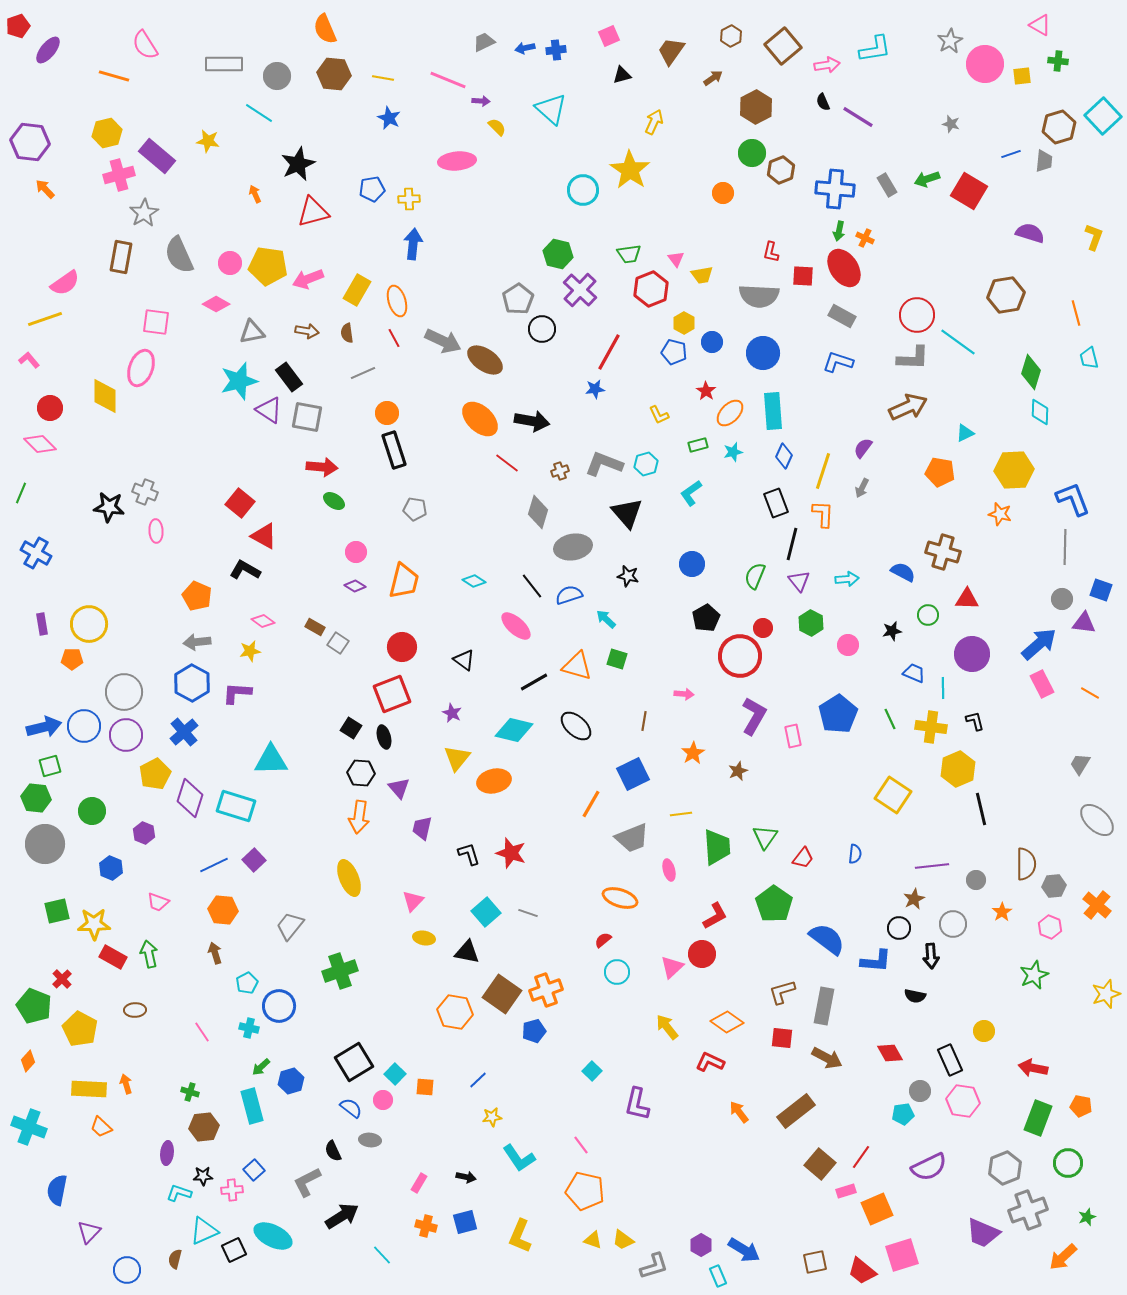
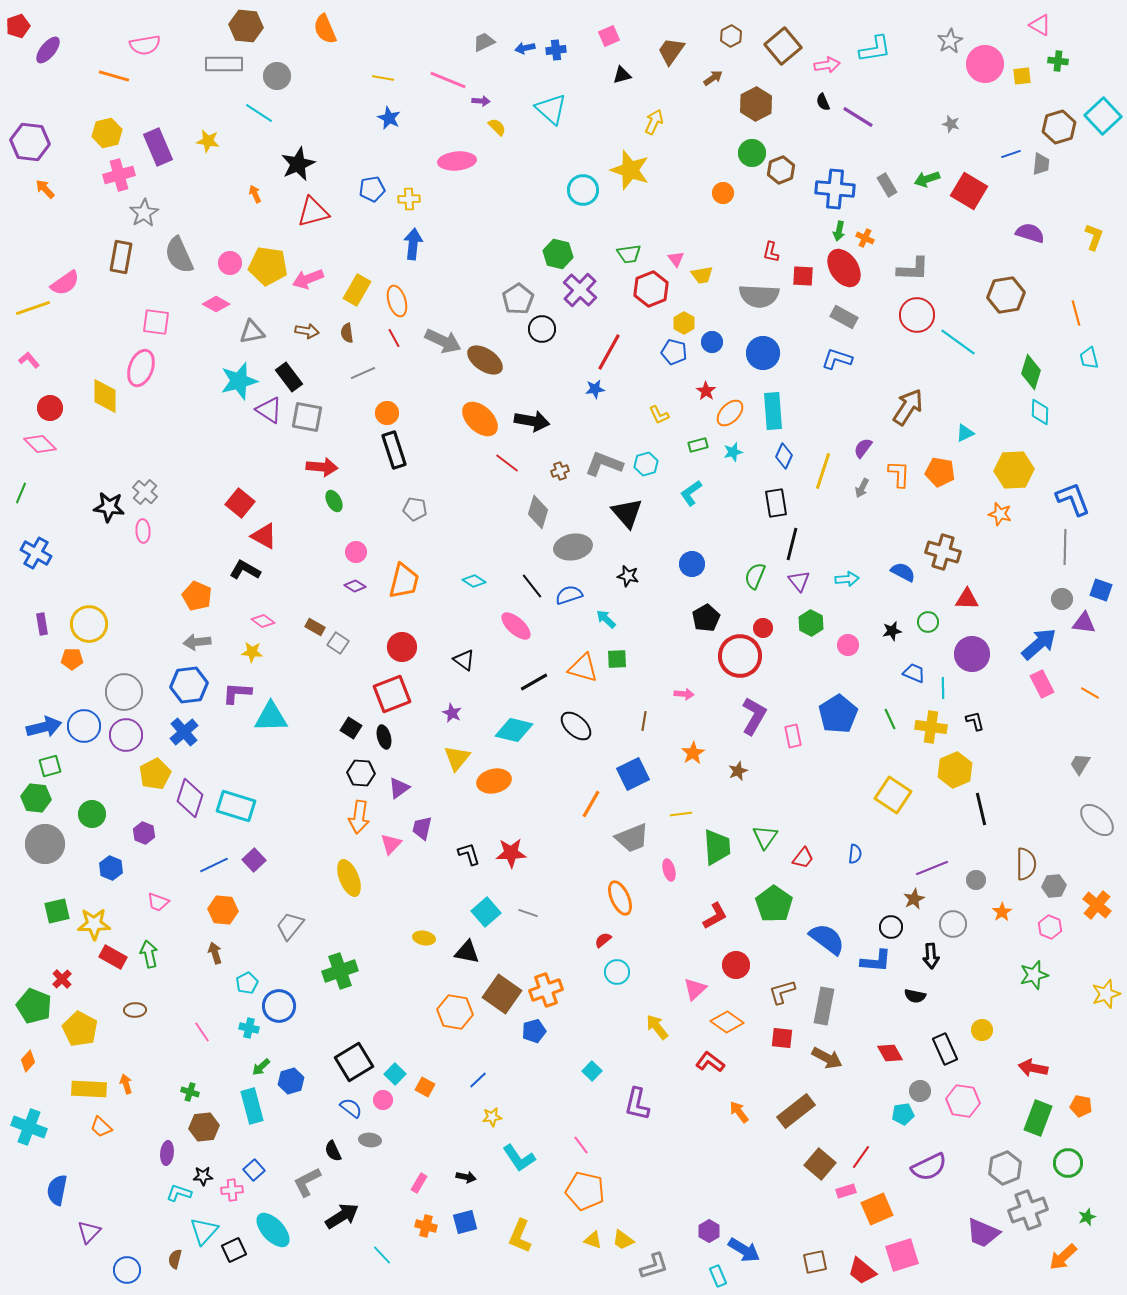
pink semicircle at (145, 45): rotated 68 degrees counterclockwise
brown hexagon at (334, 74): moved 88 px left, 48 px up
brown hexagon at (756, 107): moved 3 px up
purple rectangle at (157, 156): moved 1 px right, 9 px up; rotated 27 degrees clockwise
gray trapezoid at (1044, 161): moved 3 px left, 3 px down
yellow star at (630, 170): rotated 15 degrees counterclockwise
gray rectangle at (842, 316): moved 2 px right, 1 px down
yellow line at (45, 319): moved 12 px left, 11 px up
gray L-shape at (913, 358): moved 89 px up
blue L-shape at (838, 362): moved 1 px left, 3 px up
brown arrow at (908, 407): rotated 33 degrees counterclockwise
gray cross at (145, 492): rotated 20 degrees clockwise
green ellipse at (334, 501): rotated 30 degrees clockwise
black rectangle at (776, 503): rotated 12 degrees clockwise
orange L-shape at (823, 514): moved 76 px right, 40 px up
pink ellipse at (156, 531): moved 13 px left
green circle at (928, 615): moved 7 px down
yellow star at (250, 651): moved 2 px right, 1 px down; rotated 15 degrees clockwise
green square at (617, 659): rotated 20 degrees counterclockwise
orange triangle at (577, 666): moved 6 px right, 2 px down
blue hexagon at (192, 683): moved 3 px left, 2 px down; rotated 24 degrees clockwise
cyan triangle at (271, 760): moved 43 px up
yellow hexagon at (958, 769): moved 3 px left, 1 px down
purple triangle at (399, 788): rotated 35 degrees clockwise
green circle at (92, 811): moved 3 px down
red star at (511, 853): rotated 20 degrees counterclockwise
purple line at (932, 866): moved 2 px down; rotated 16 degrees counterclockwise
orange ellipse at (620, 898): rotated 48 degrees clockwise
pink triangle at (413, 901): moved 22 px left, 57 px up
black circle at (899, 928): moved 8 px left, 1 px up
red circle at (702, 954): moved 34 px right, 11 px down
pink triangle at (672, 967): moved 23 px right, 22 px down
green star at (1034, 975): rotated 8 degrees clockwise
yellow arrow at (667, 1027): moved 10 px left
yellow circle at (984, 1031): moved 2 px left, 1 px up
black rectangle at (950, 1060): moved 5 px left, 11 px up
red L-shape at (710, 1062): rotated 12 degrees clockwise
orange square at (425, 1087): rotated 24 degrees clockwise
cyan triangle at (204, 1231): rotated 24 degrees counterclockwise
cyan ellipse at (273, 1236): moved 6 px up; rotated 21 degrees clockwise
purple hexagon at (701, 1245): moved 8 px right, 14 px up
